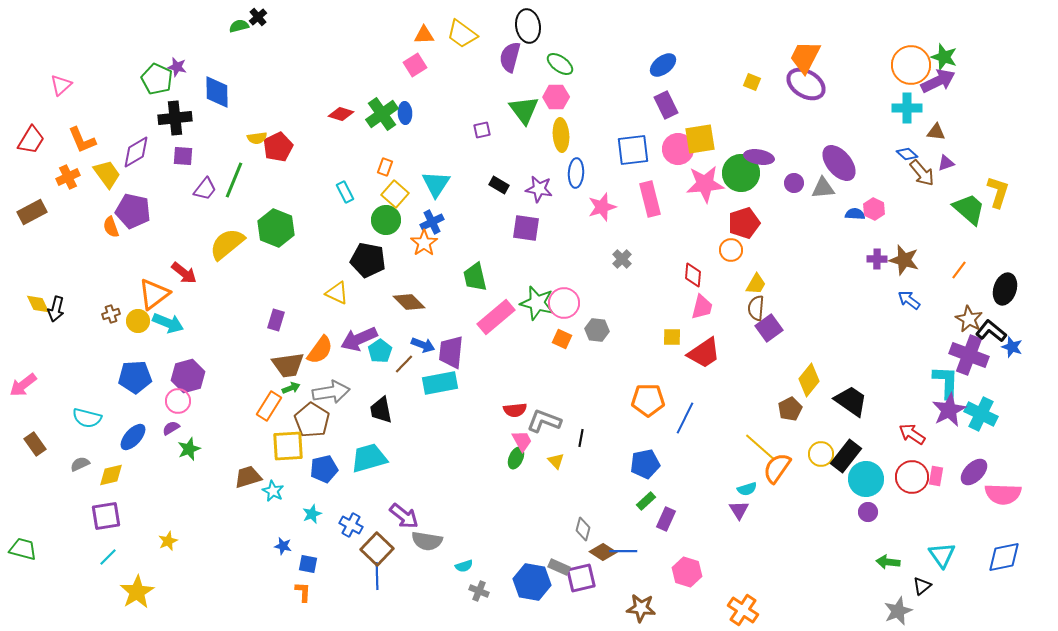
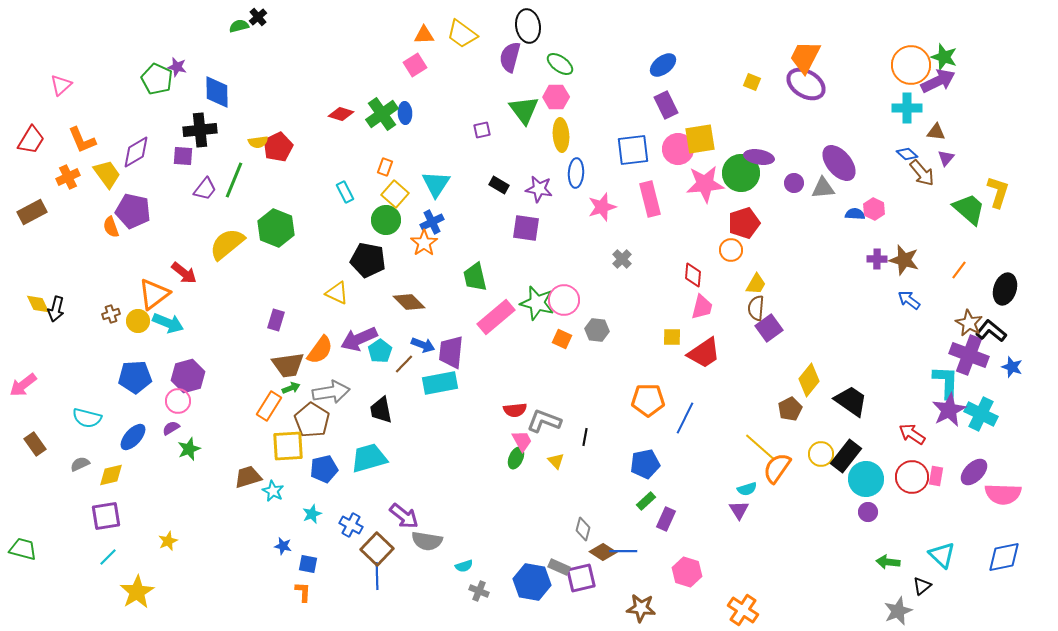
black cross at (175, 118): moved 25 px right, 12 px down
yellow semicircle at (257, 138): moved 1 px right, 4 px down
purple triangle at (946, 163): moved 5 px up; rotated 30 degrees counterclockwise
pink circle at (564, 303): moved 3 px up
brown star at (969, 319): moved 4 px down
blue star at (1012, 347): moved 20 px down
black line at (581, 438): moved 4 px right, 1 px up
cyan triangle at (942, 555): rotated 12 degrees counterclockwise
